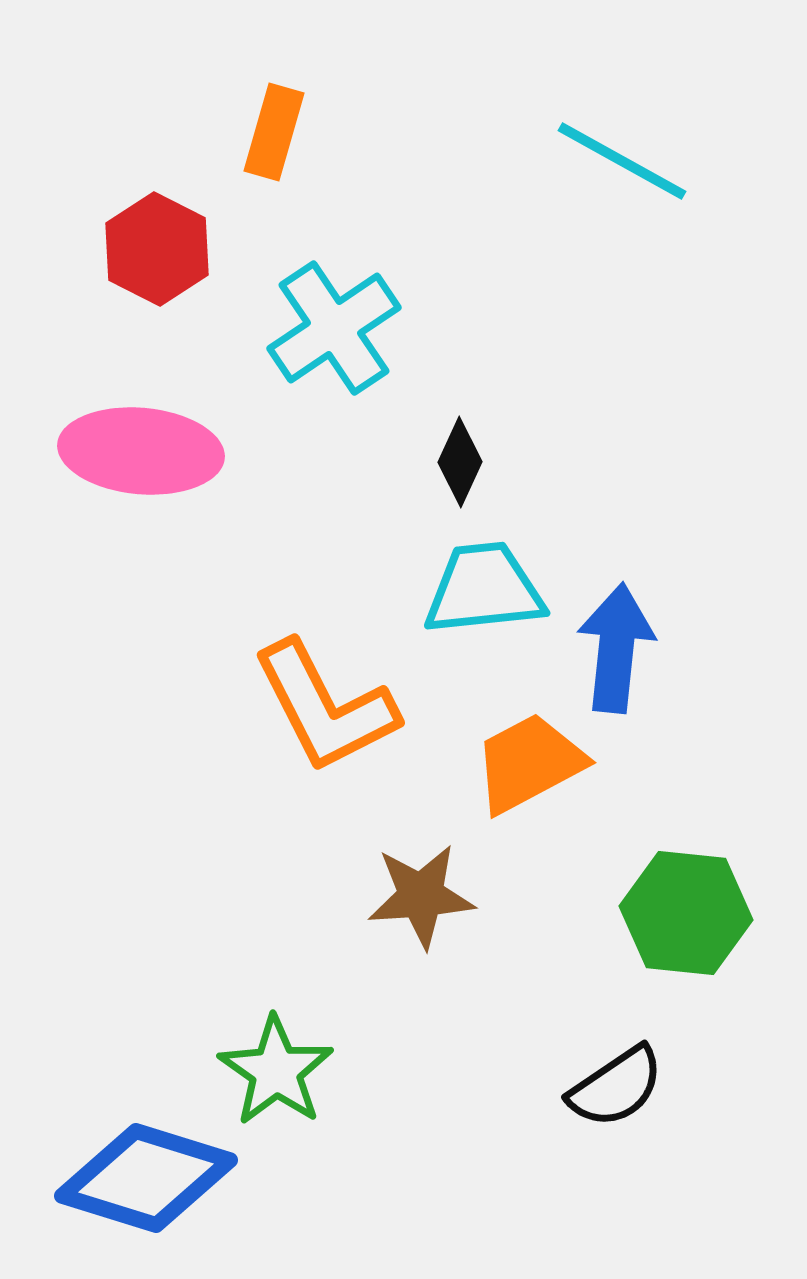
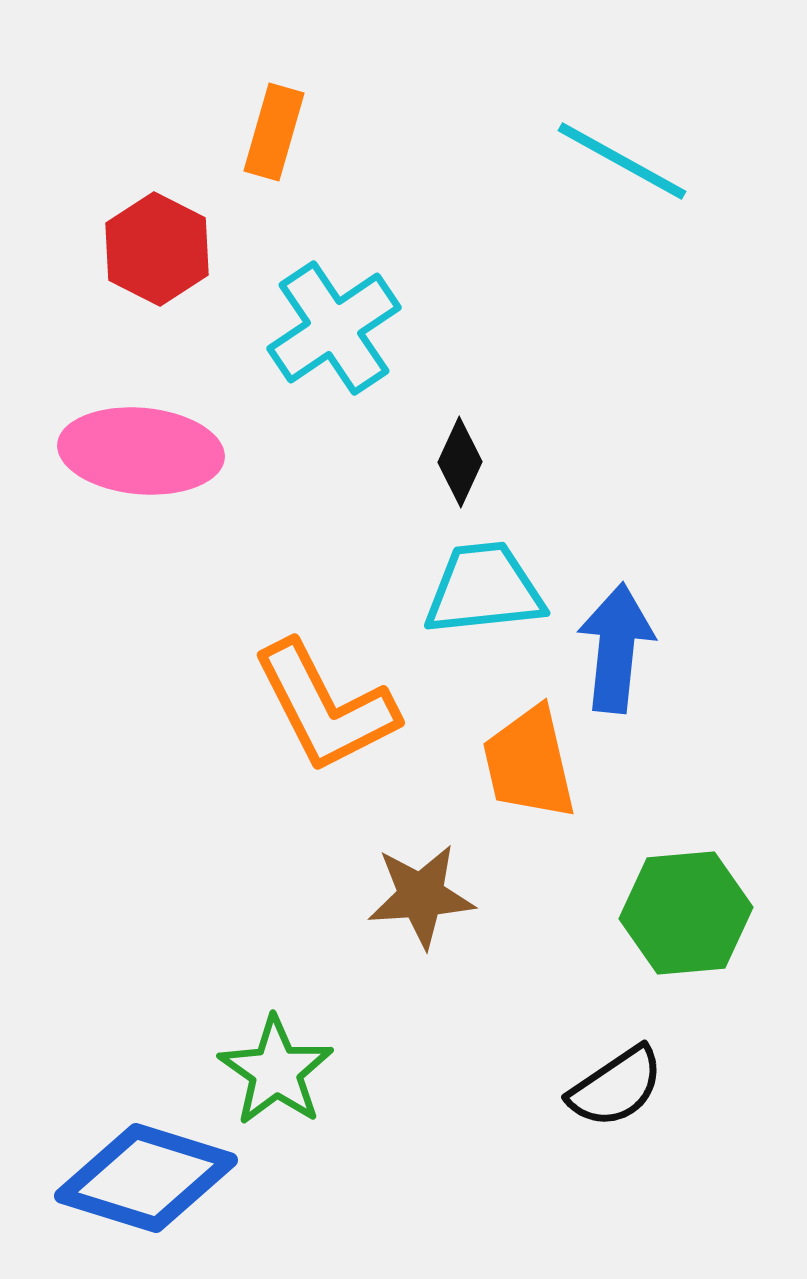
orange trapezoid: rotated 75 degrees counterclockwise
green hexagon: rotated 11 degrees counterclockwise
